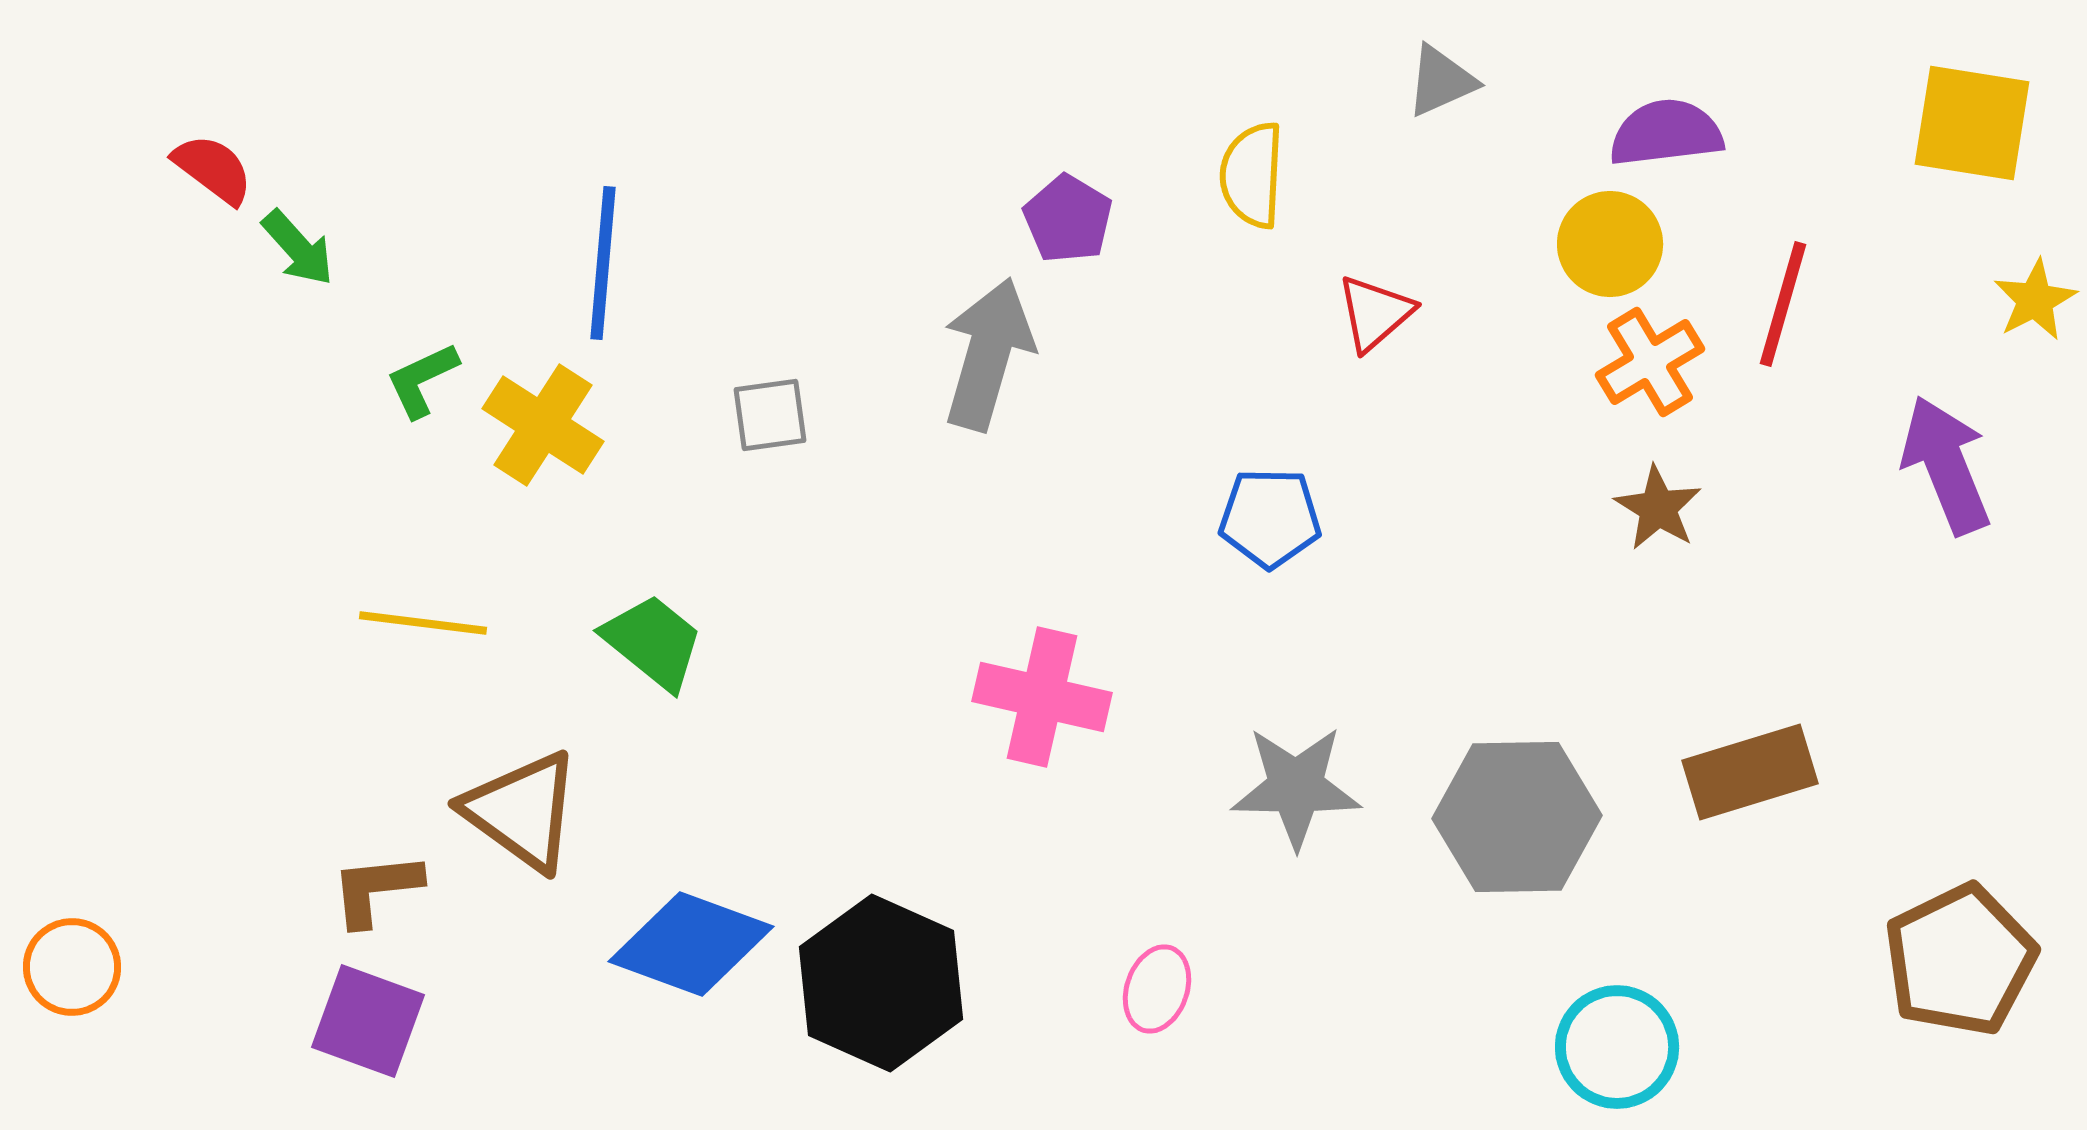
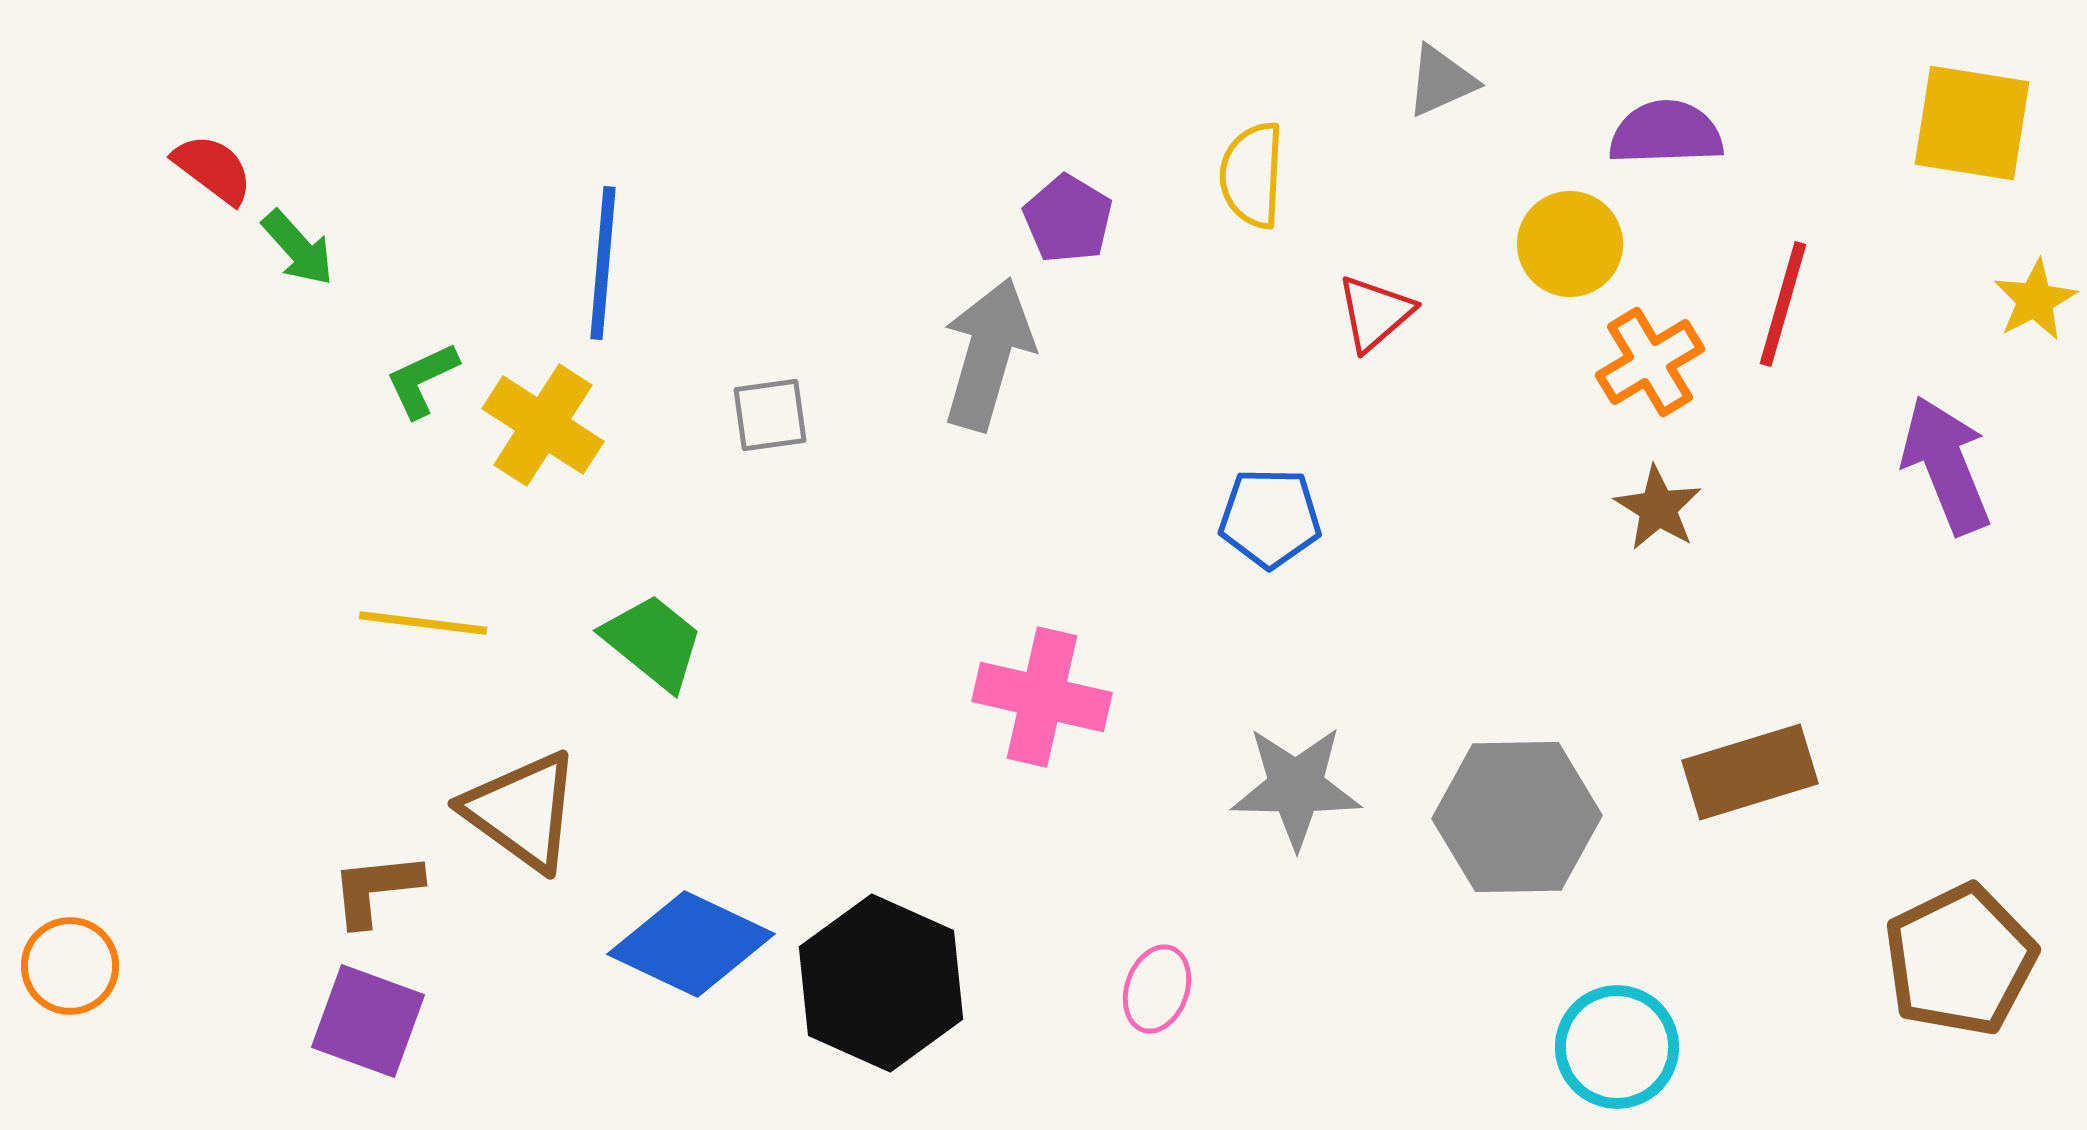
purple semicircle: rotated 5 degrees clockwise
yellow circle: moved 40 px left
blue diamond: rotated 5 degrees clockwise
orange circle: moved 2 px left, 1 px up
